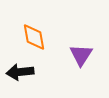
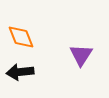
orange diamond: moved 13 px left; rotated 12 degrees counterclockwise
